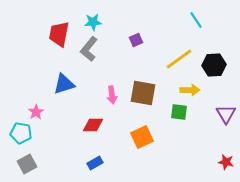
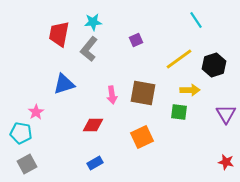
black hexagon: rotated 15 degrees counterclockwise
